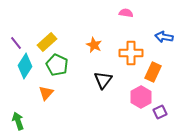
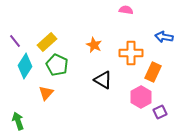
pink semicircle: moved 3 px up
purple line: moved 1 px left, 2 px up
black triangle: rotated 36 degrees counterclockwise
